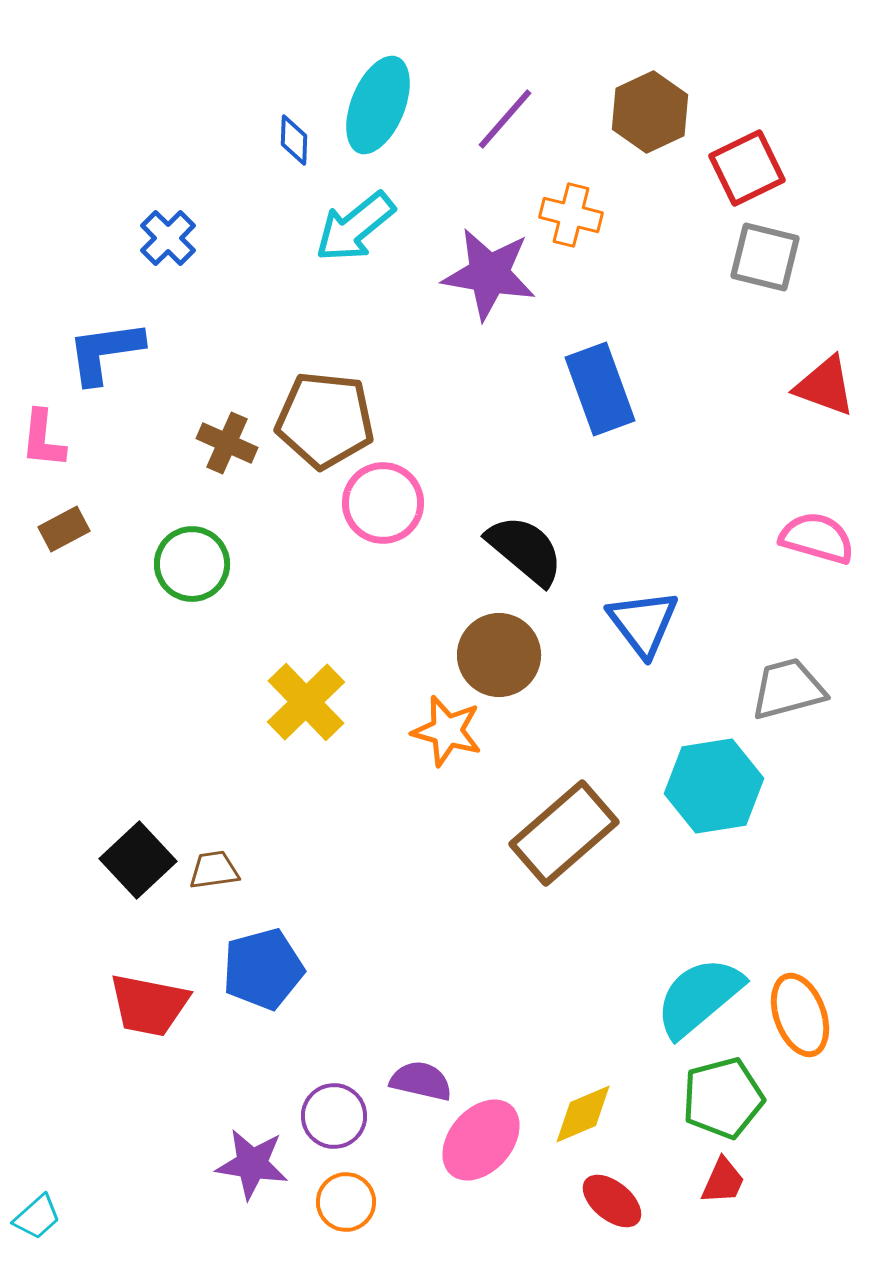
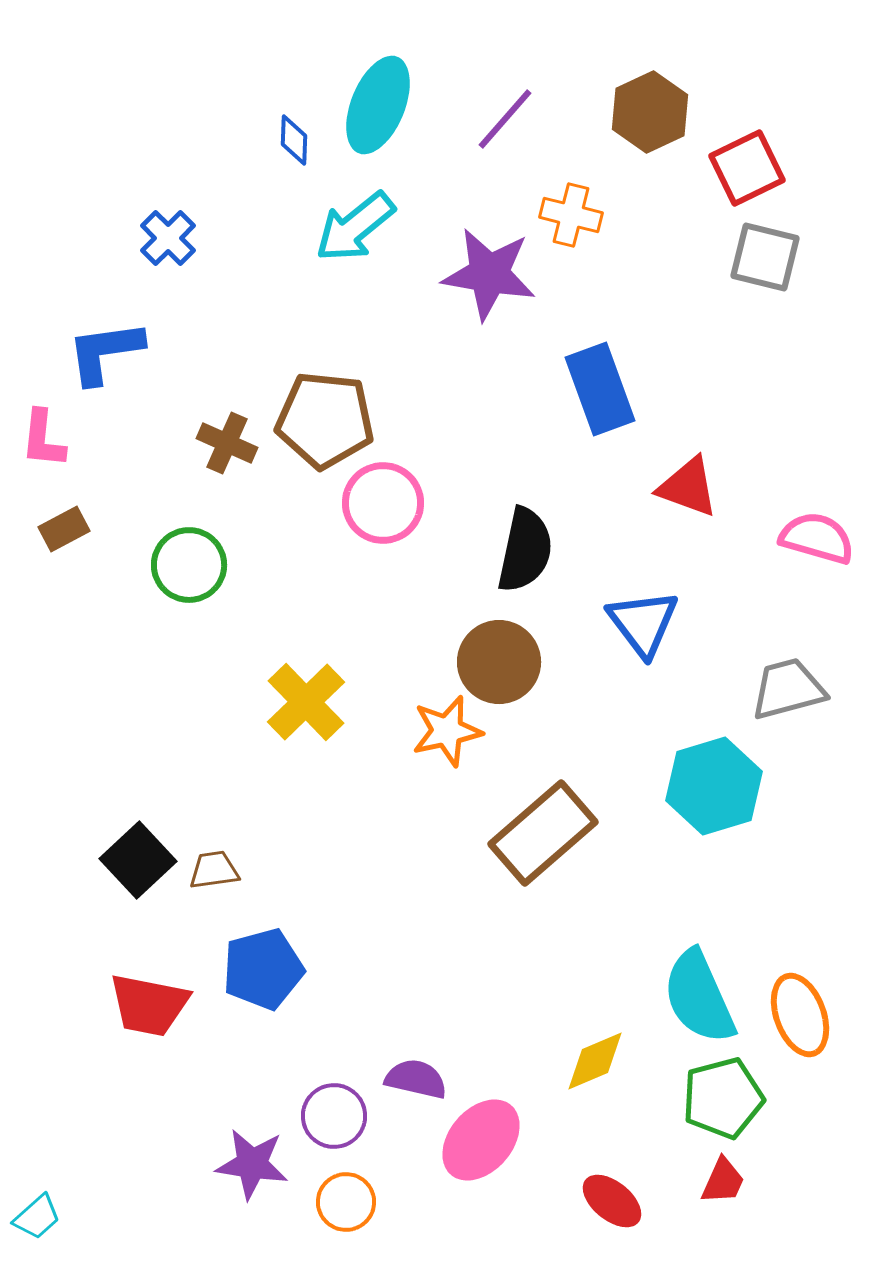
red triangle at (825, 386): moved 137 px left, 101 px down
black semicircle at (525, 550): rotated 62 degrees clockwise
green circle at (192, 564): moved 3 px left, 1 px down
brown circle at (499, 655): moved 7 px down
orange star at (447, 731): rotated 28 degrees counterclockwise
cyan hexagon at (714, 786): rotated 8 degrees counterclockwise
brown rectangle at (564, 833): moved 21 px left
cyan semicircle at (699, 997): rotated 74 degrees counterclockwise
purple semicircle at (421, 1081): moved 5 px left, 2 px up
yellow diamond at (583, 1114): moved 12 px right, 53 px up
